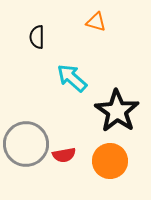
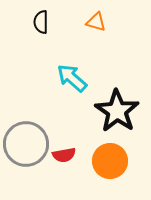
black semicircle: moved 4 px right, 15 px up
